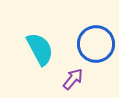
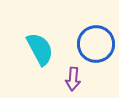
purple arrow: rotated 145 degrees clockwise
